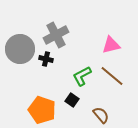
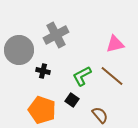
pink triangle: moved 4 px right, 1 px up
gray circle: moved 1 px left, 1 px down
black cross: moved 3 px left, 12 px down
brown semicircle: moved 1 px left
